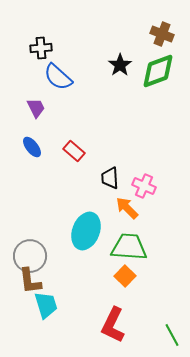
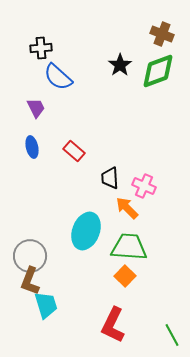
blue ellipse: rotated 25 degrees clockwise
brown L-shape: rotated 28 degrees clockwise
